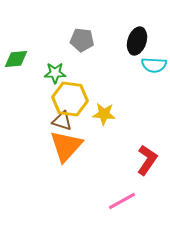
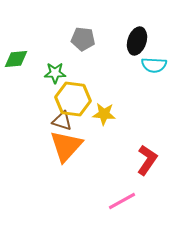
gray pentagon: moved 1 px right, 1 px up
yellow hexagon: moved 3 px right
